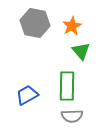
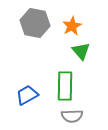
green rectangle: moved 2 px left
